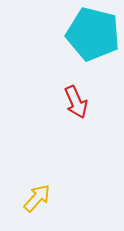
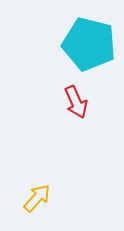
cyan pentagon: moved 4 px left, 10 px down
